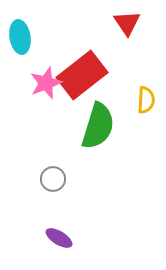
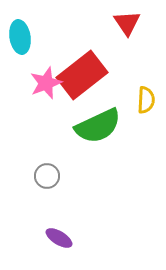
green semicircle: rotated 48 degrees clockwise
gray circle: moved 6 px left, 3 px up
